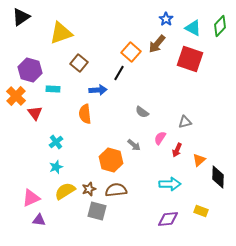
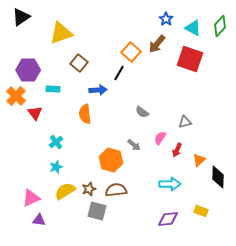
purple hexagon: moved 2 px left; rotated 15 degrees counterclockwise
